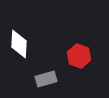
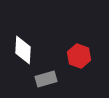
white diamond: moved 4 px right, 6 px down
